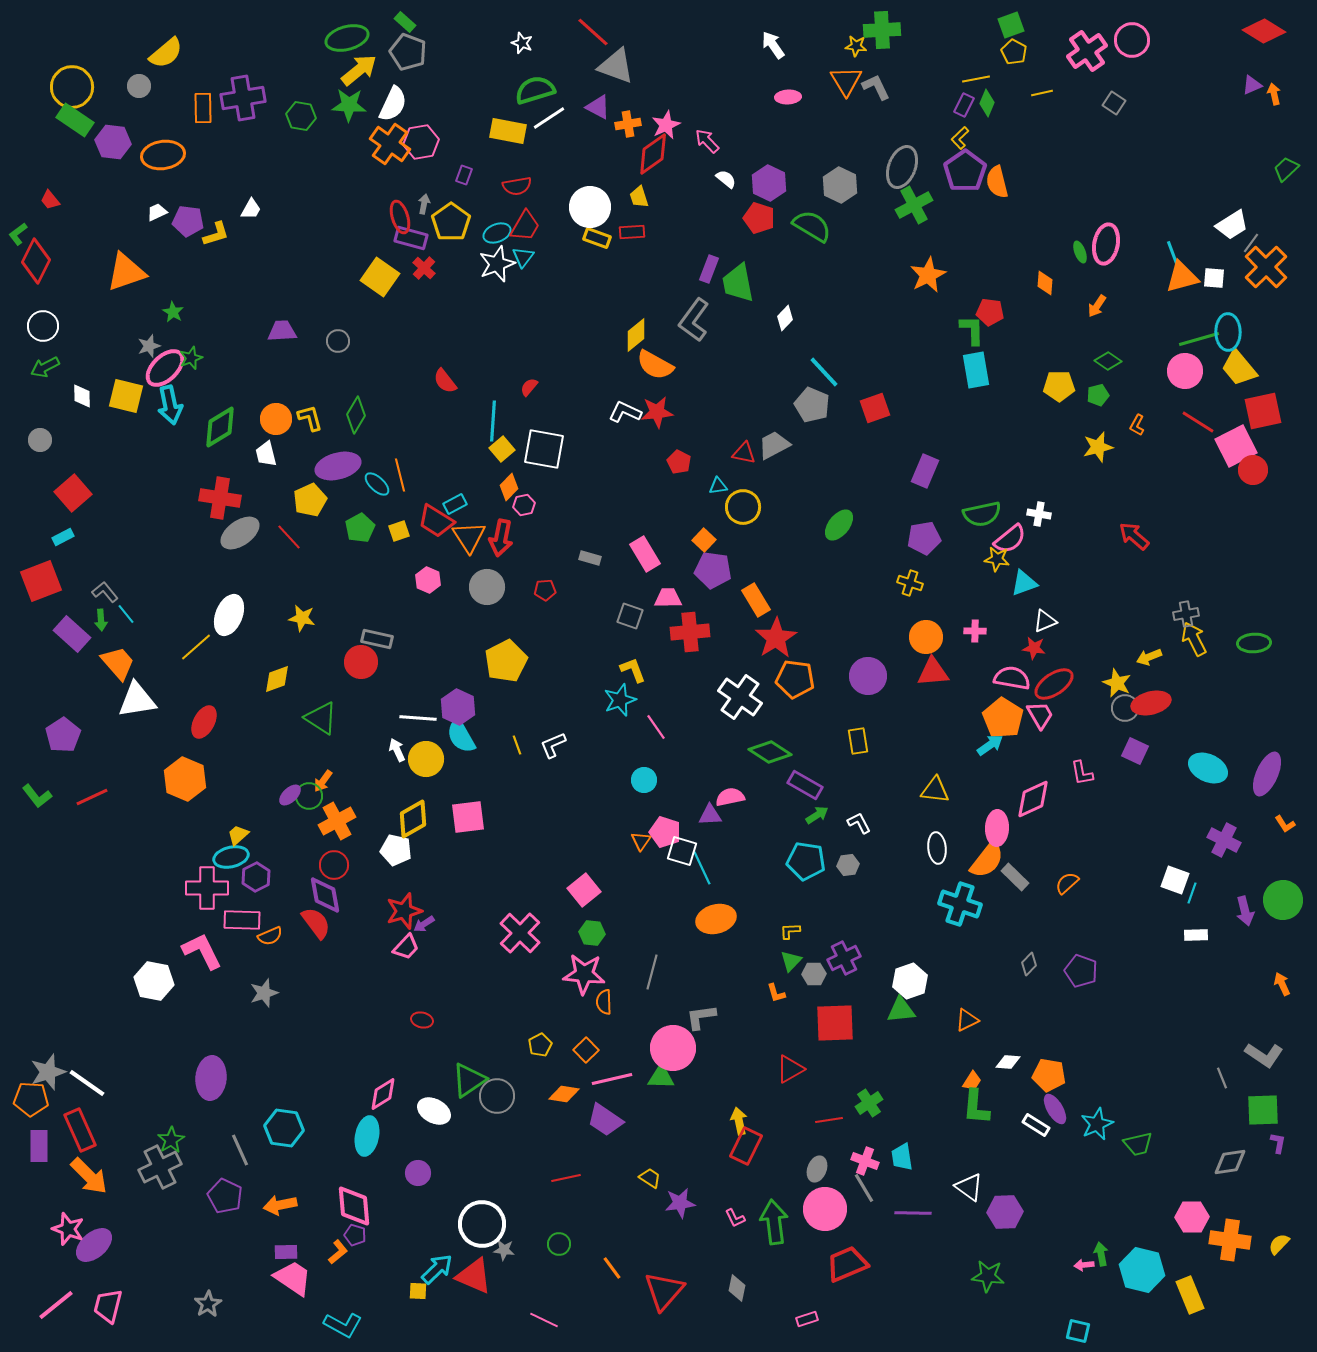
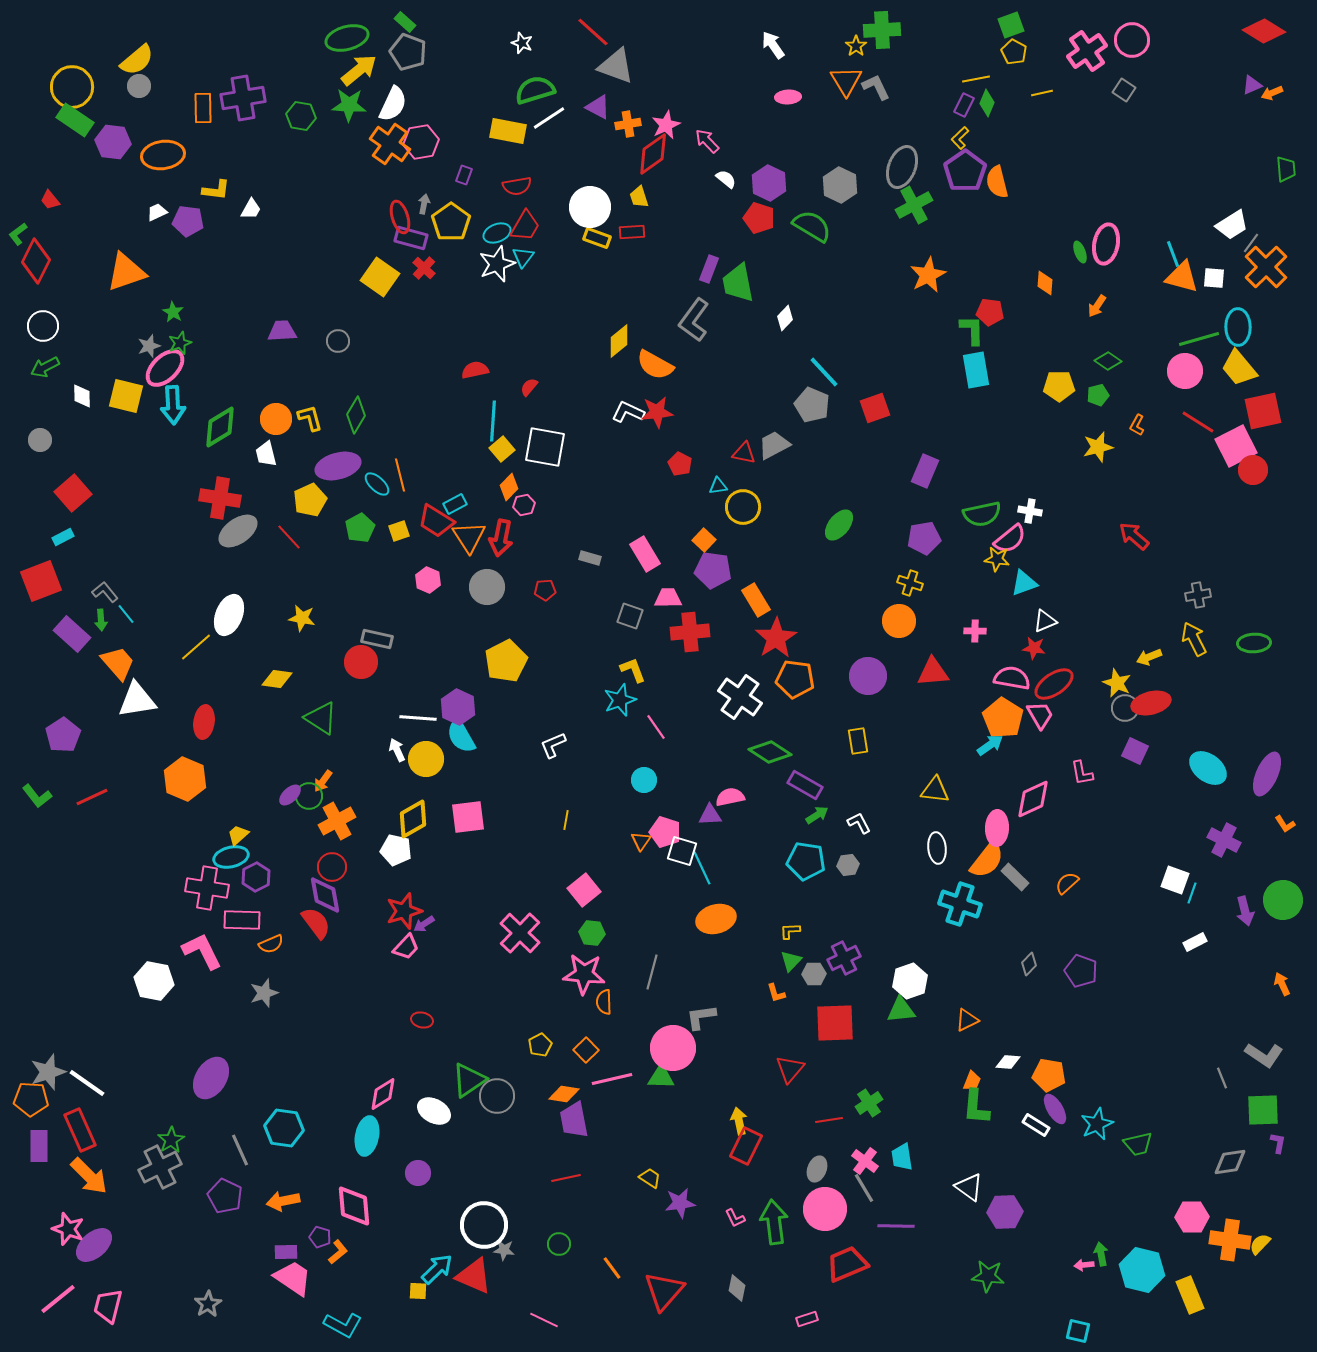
yellow star at (856, 46): rotated 30 degrees clockwise
yellow semicircle at (166, 53): moved 29 px left, 7 px down
orange arrow at (1274, 94): moved 2 px left, 1 px up; rotated 100 degrees counterclockwise
gray square at (1114, 103): moved 10 px right, 13 px up
green trapezoid at (1286, 169): rotated 128 degrees clockwise
yellow L-shape at (216, 234): moved 44 px up; rotated 24 degrees clockwise
orange triangle at (1182, 277): rotated 30 degrees clockwise
cyan ellipse at (1228, 332): moved 10 px right, 5 px up
yellow diamond at (636, 335): moved 17 px left, 6 px down
green star at (191, 358): moved 11 px left, 15 px up
red semicircle at (445, 381): moved 30 px right, 11 px up; rotated 116 degrees clockwise
cyan arrow at (170, 405): moved 3 px right; rotated 9 degrees clockwise
white L-shape at (625, 412): moved 3 px right
white square at (544, 449): moved 1 px right, 2 px up
red pentagon at (679, 462): moved 1 px right, 2 px down
white cross at (1039, 514): moved 9 px left, 3 px up
gray ellipse at (240, 533): moved 2 px left, 2 px up
gray cross at (1186, 614): moved 12 px right, 19 px up
orange circle at (926, 637): moved 27 px left, 16 px up
yellow diamond at (277, 679): rotated 28 degrees clockwise
red ellipse at (204, 722): rotated 20 degrees counterclockwise
yellow line at (517, 745): moved 49 px right, 75 px down; rotated 30 degrees clockwise
cyan ellipse at (1208, 768): rotated 12 degrees clockwise
red circle at (334, 865): moved 2 px left, 2 px down
pink cross at (207, 888): rotated 9 degrees clockwise
white rectangle at (1196, 935): moved 1 px left, 7 px down; rotated 25 degrees counterclockwise
orange semicircle at (270, 936): moved 1 px right, 8 px down
red triangle at (790, 1069): rotated 20 degrees counterclockwise
purple ellipse at (211, 1078): rotated 27 degrees clockwise
orange trapezoid at (972, 1081): rotated 10 degrees counterclockwise
purple trapezoid at (605, 1120): moved 31 px left; rotated 45 degrees clockwise
pink cross at (865, 1161): rotated 16 degrees clockwise
orange arrow at (280, 1205): moved 3 px right, 4 px up
purple line at (913, 1213): moved 17 px left, 13 px down
white circle at (482, 1224): moved 2 px right, 1 px down
purple pentagon at (355, 1235): moved 35 px left, 2 px down
yellow semicircle at (1279, 1244): moved 19 px left
pink line at (56, 1305): moved 2 px right, 6 px up
